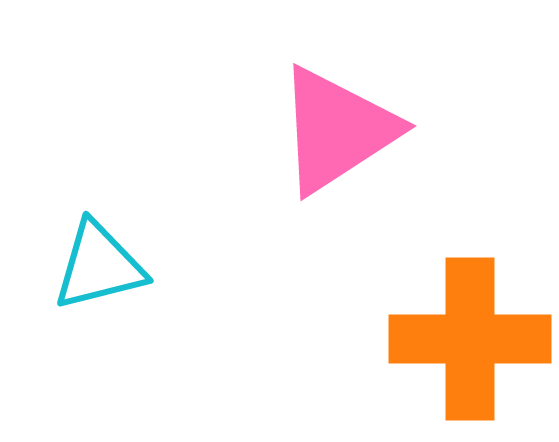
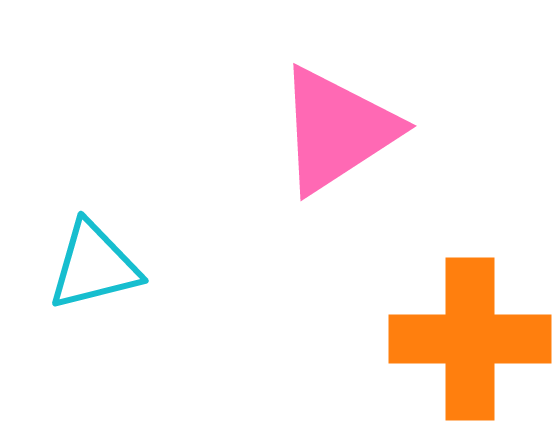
cyan triangle: moved 5 px left
